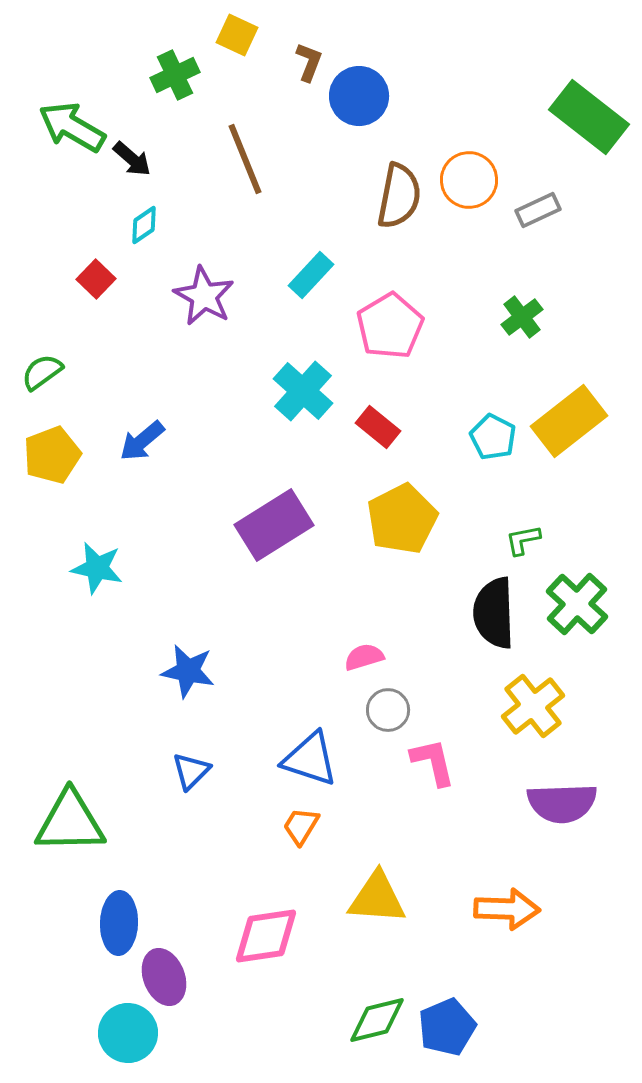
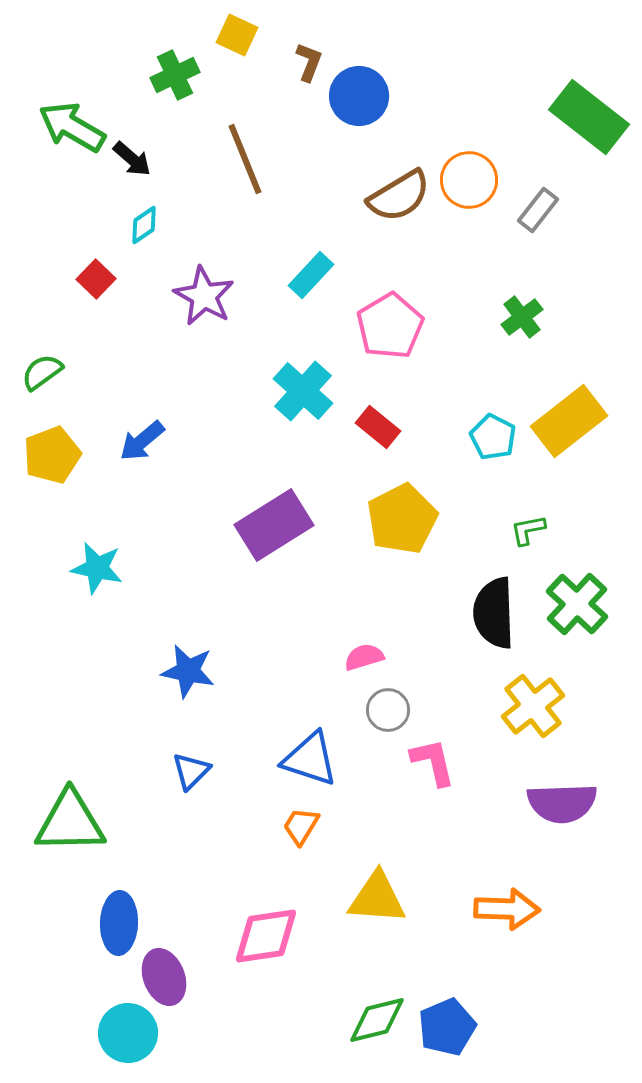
brown semicircle at (399, 196): rotated 48 degrees clockwise
gray rectangle at (538, 210): rotated 27 degrees counterclockwise
green L-shape at (523, 540): moved 5 px right, 10 px up
